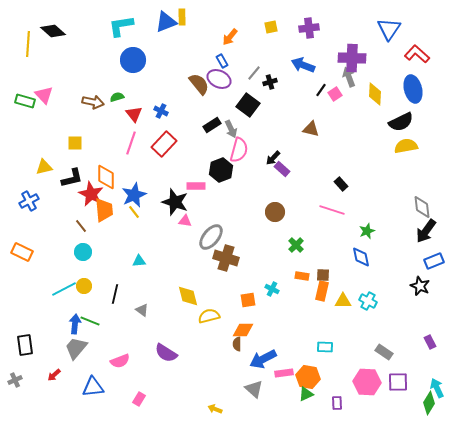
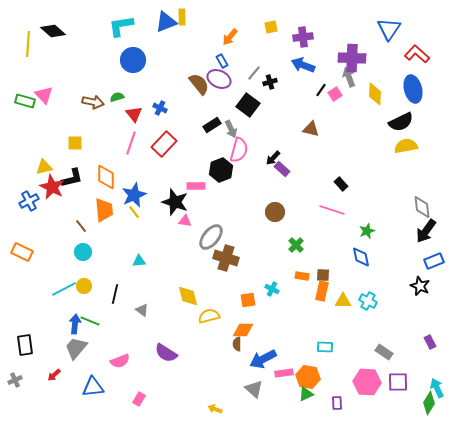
purple cross at (309, 28): moved 6 px left, 9 px down
blue cross at (161, 111): moved 1 px left, 3 px up
red star at (91, 194): moved 39 px left, 7 px up
